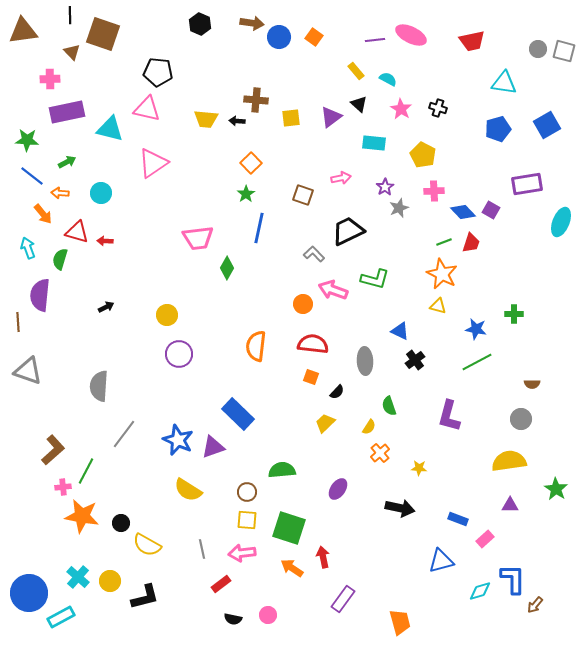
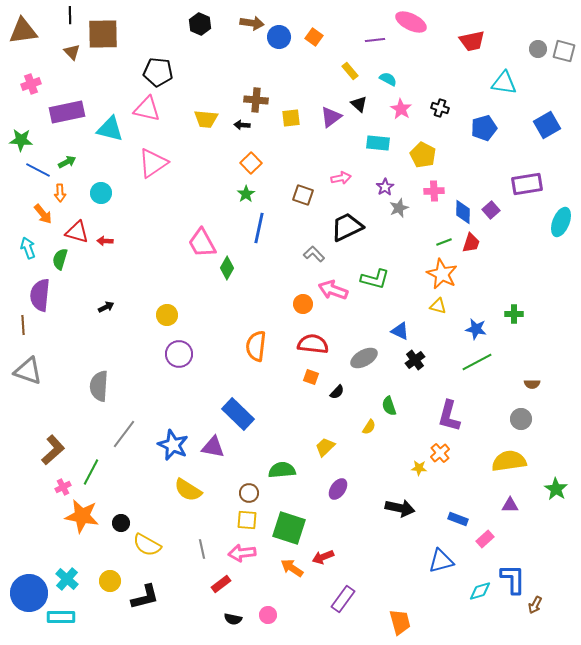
brown square at (103, 34): rotated 20 degrees counterclockwise
pink ellipse at (411, 35): moved 13 px up
yellow rectangle at (356, 71): moved 6 px left
pink cross at (50, 79): moved 19 px left, 5 px down; rotated 18 degrees counterclockwise
black cross at (438, 108): moved 2 px right
black arrow at (237, 121): moved 5 px right, 4 px down
blue pentagon at (498, 129): moved 14 px left, 1 px up
green star at (27, 140): moved 6 px left
cyan rectangle at (374, 143): moved 4 px right
blue line at (32, 176): moved 6 px right, 6 px up; rotated 10 degrees counterclockwise
orange arrow at (60, 193): rotated 96 degrees counterclockwise
purple square at (491, 210): rotated 18 degrees clockwise
blue diamond at (463, 212): rotated 45 degrees clockwise
black trapezoid at (348, 231): moved 1 px left, 4 px up
pink trapezoid at (198, 238): moved 4 px right, 5 px down; rotated 68 degrees clockwise
brown line at (18, 322): moved 5 px right, 3 px down
gray ellipse at (365, 361): moved 1 px left, 3 px up; rotated 64 degrees clockwise
yellow trapezoid at (325, 423): moved 24 px down
blue star at (178, 440): moved 5 px left, 5 px down
purple triangle at (213, 447): rotated 30 degrees clockwise
orange cross at (380, 453): moved 60 px right
green line at (86, 471): moved 5 px right, 1 px down
pink cross at (63, 487): rotated 21 degrees counterclockwise
brown circle at (247, 492): moved 2 px right, 1 px down
red arrow at (323, 557): rotated 100 degrees counterclockwise
cyan cross at (78, 577): moved 11 px left, 2 px down
brown arrow at (535, 605): rotated 12 degrees counterclockwise
cyan rectangle at (61, 617): rotated 28 degrees clockwise
